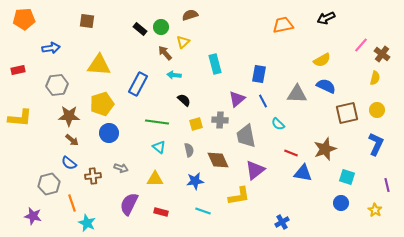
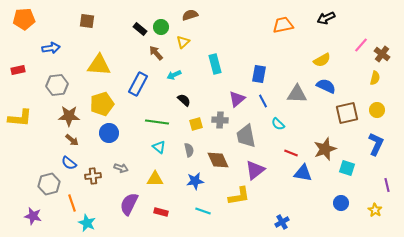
brown arrow at (165, 53): moved 9 px left
cyan arrow at (174, 75): rotated 32 degrees counterclockwise
cyan square at (347, 177): moved 9 px up
